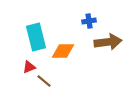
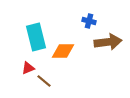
blue cross: rotated 24 degrees clockwise
red triangle: moved 1 px left, 1 px down
